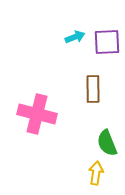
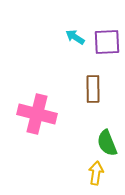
cyan arrow: rotated 126 degrees counterclockwise
